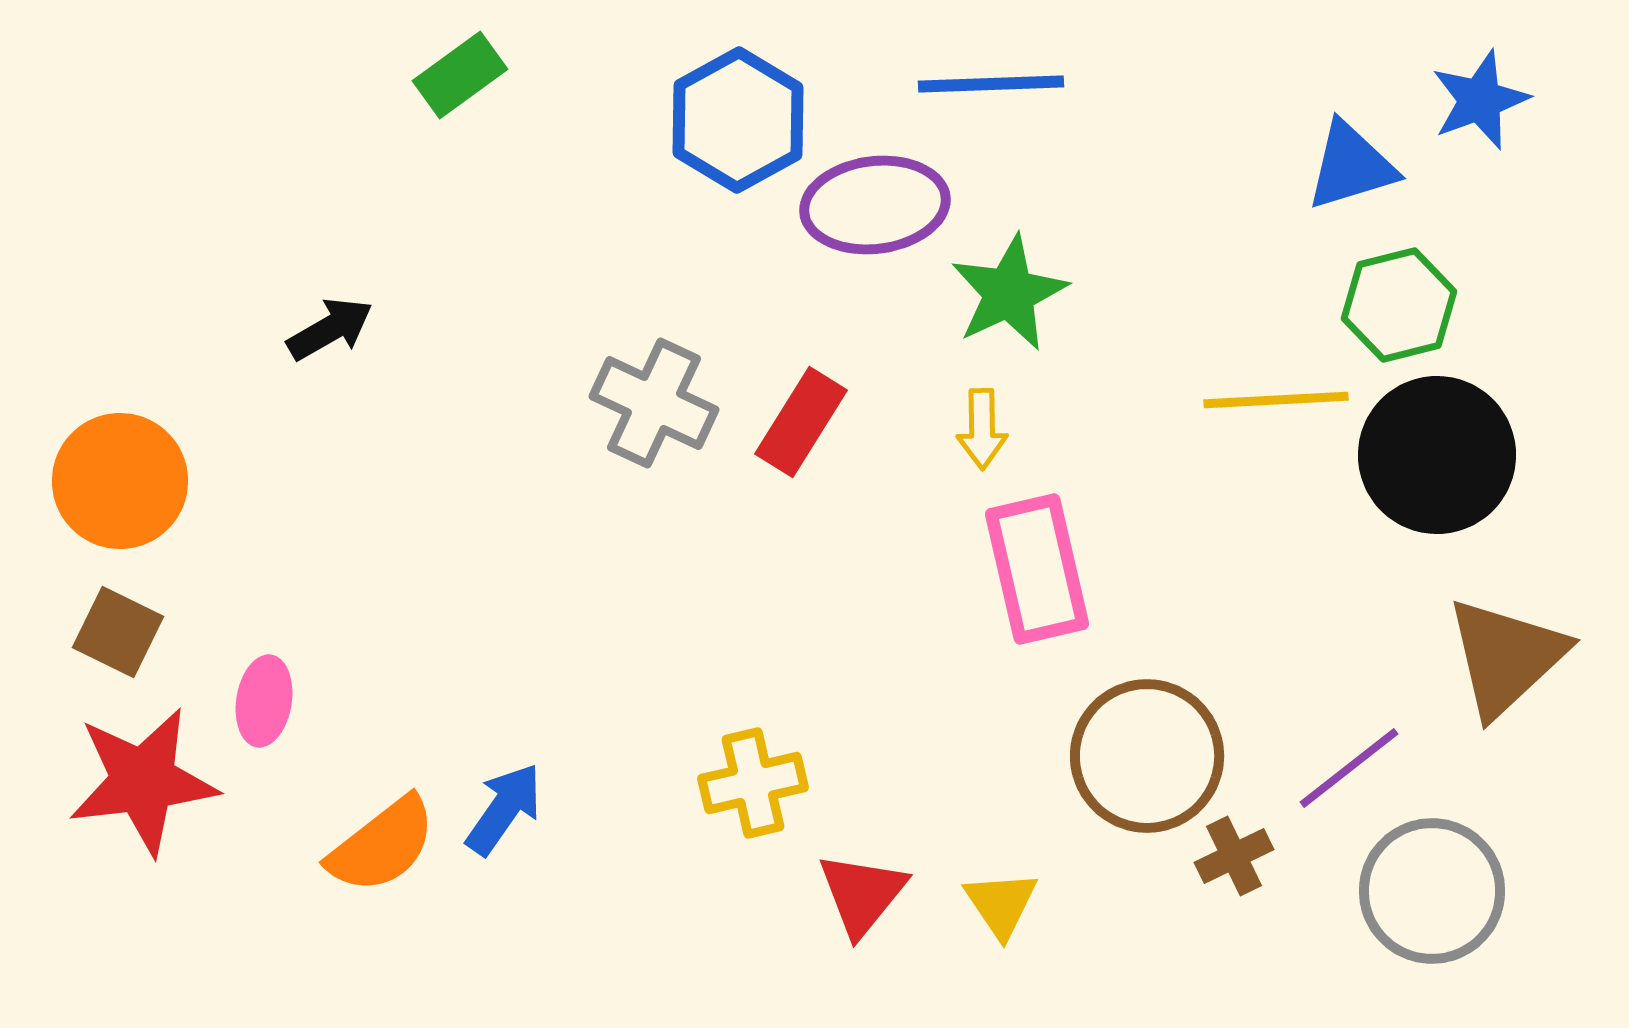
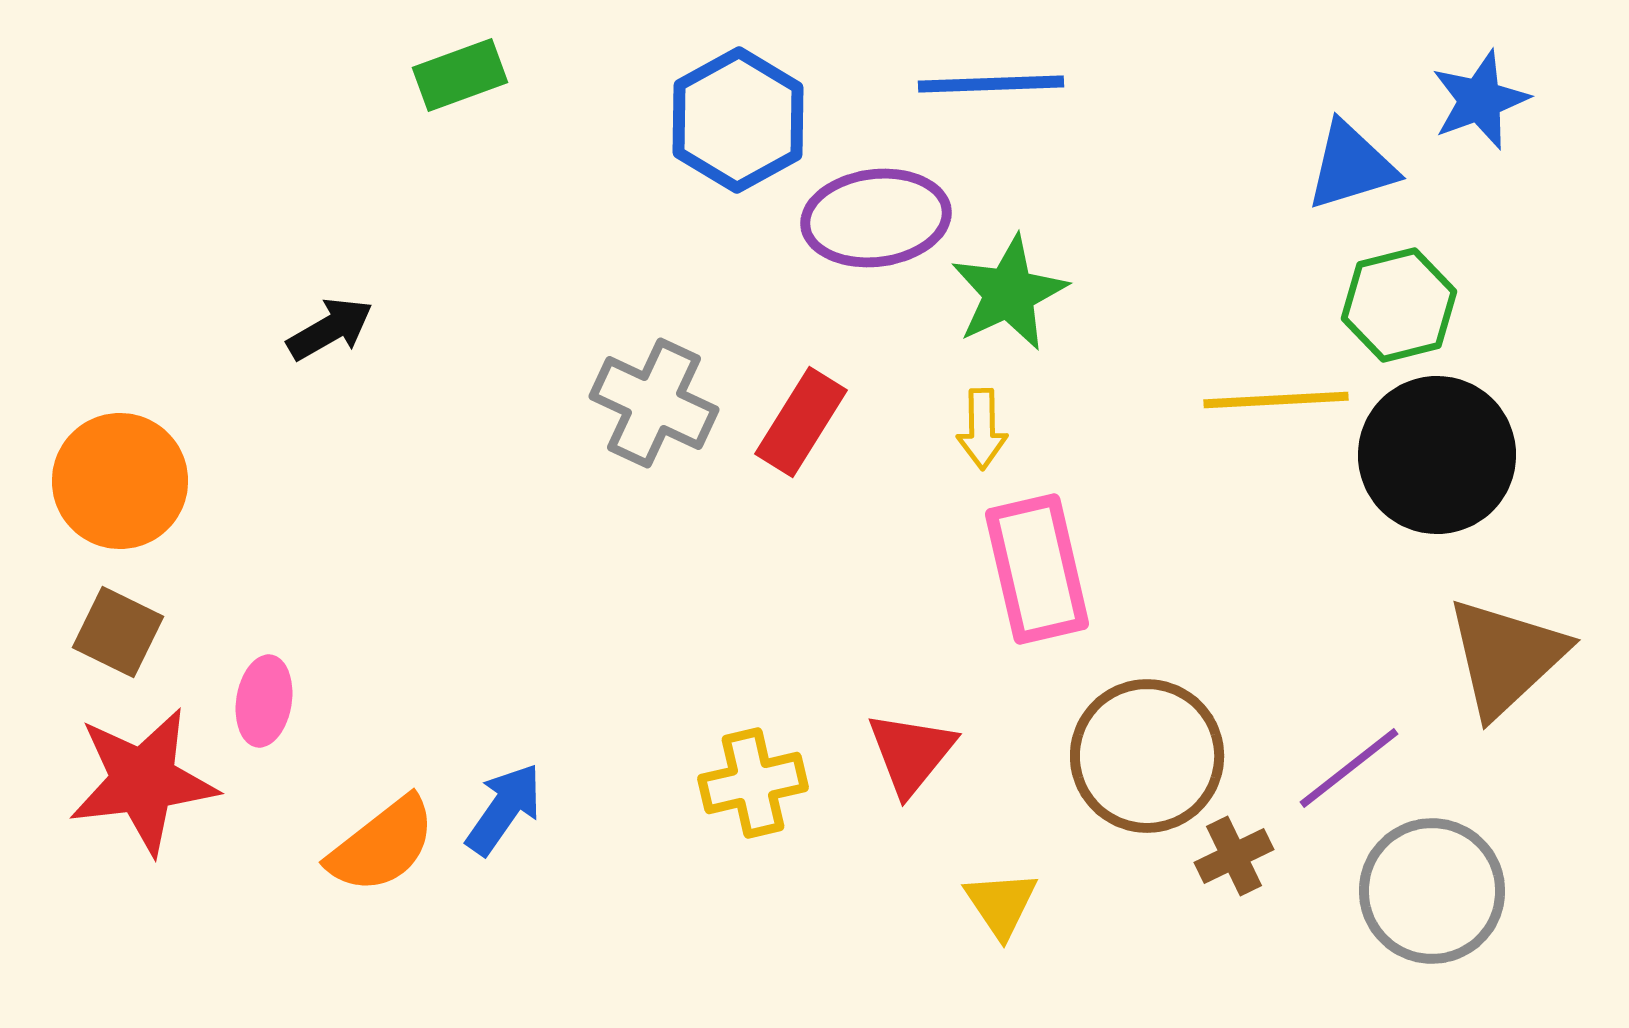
green rectangle: rotated 16 degrees clockwise
purple ellipse: moved 1 px right, 13 px down
red triangle: moved 49 px right, 141 px up
